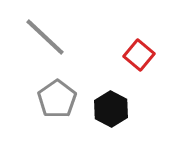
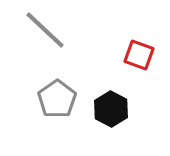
gray line: moved 7 px up
red square: rotated 20 degrees counterclockwise
